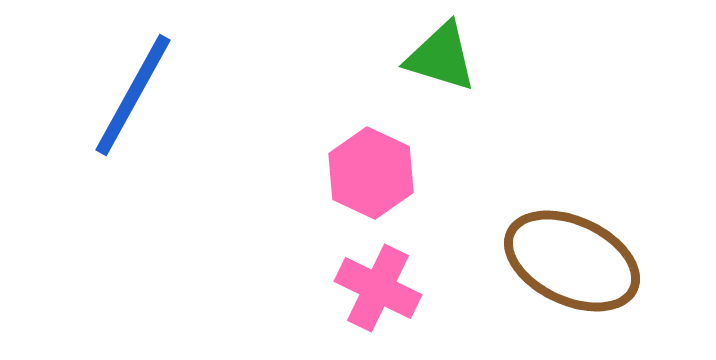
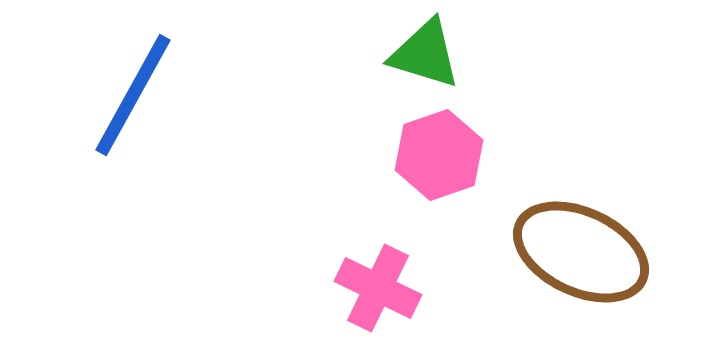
green triangle: moved 16 px left, 3 px up
pink hexagon: moved 68 px right, 18 px up; rotated 16 degrees clockwise
brown ellipse: moved 9 px right, 9 px up
